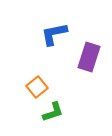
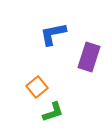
blue L-shape: moved 1 px left
